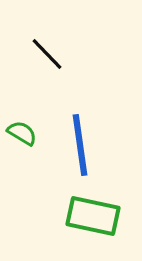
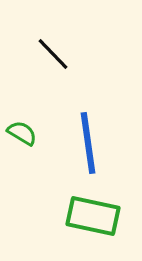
black line: moved 6 px right
blue line: moved 8 px right, 2 px up
